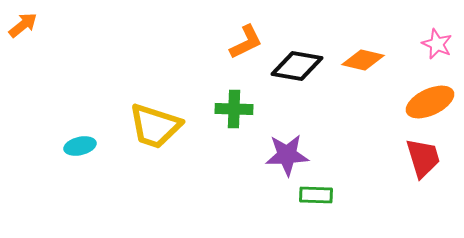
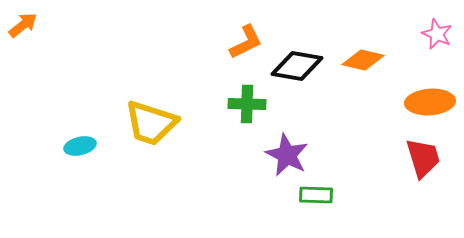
pink star: moved 10 px up
orange ellipse: rotated 21 degrees clockwise
green cross: moved 13 px right, 5 px up
yellow trapezoid: moved 4 px left, 3 px up
purple star: rotated 30 degrees clockwise
